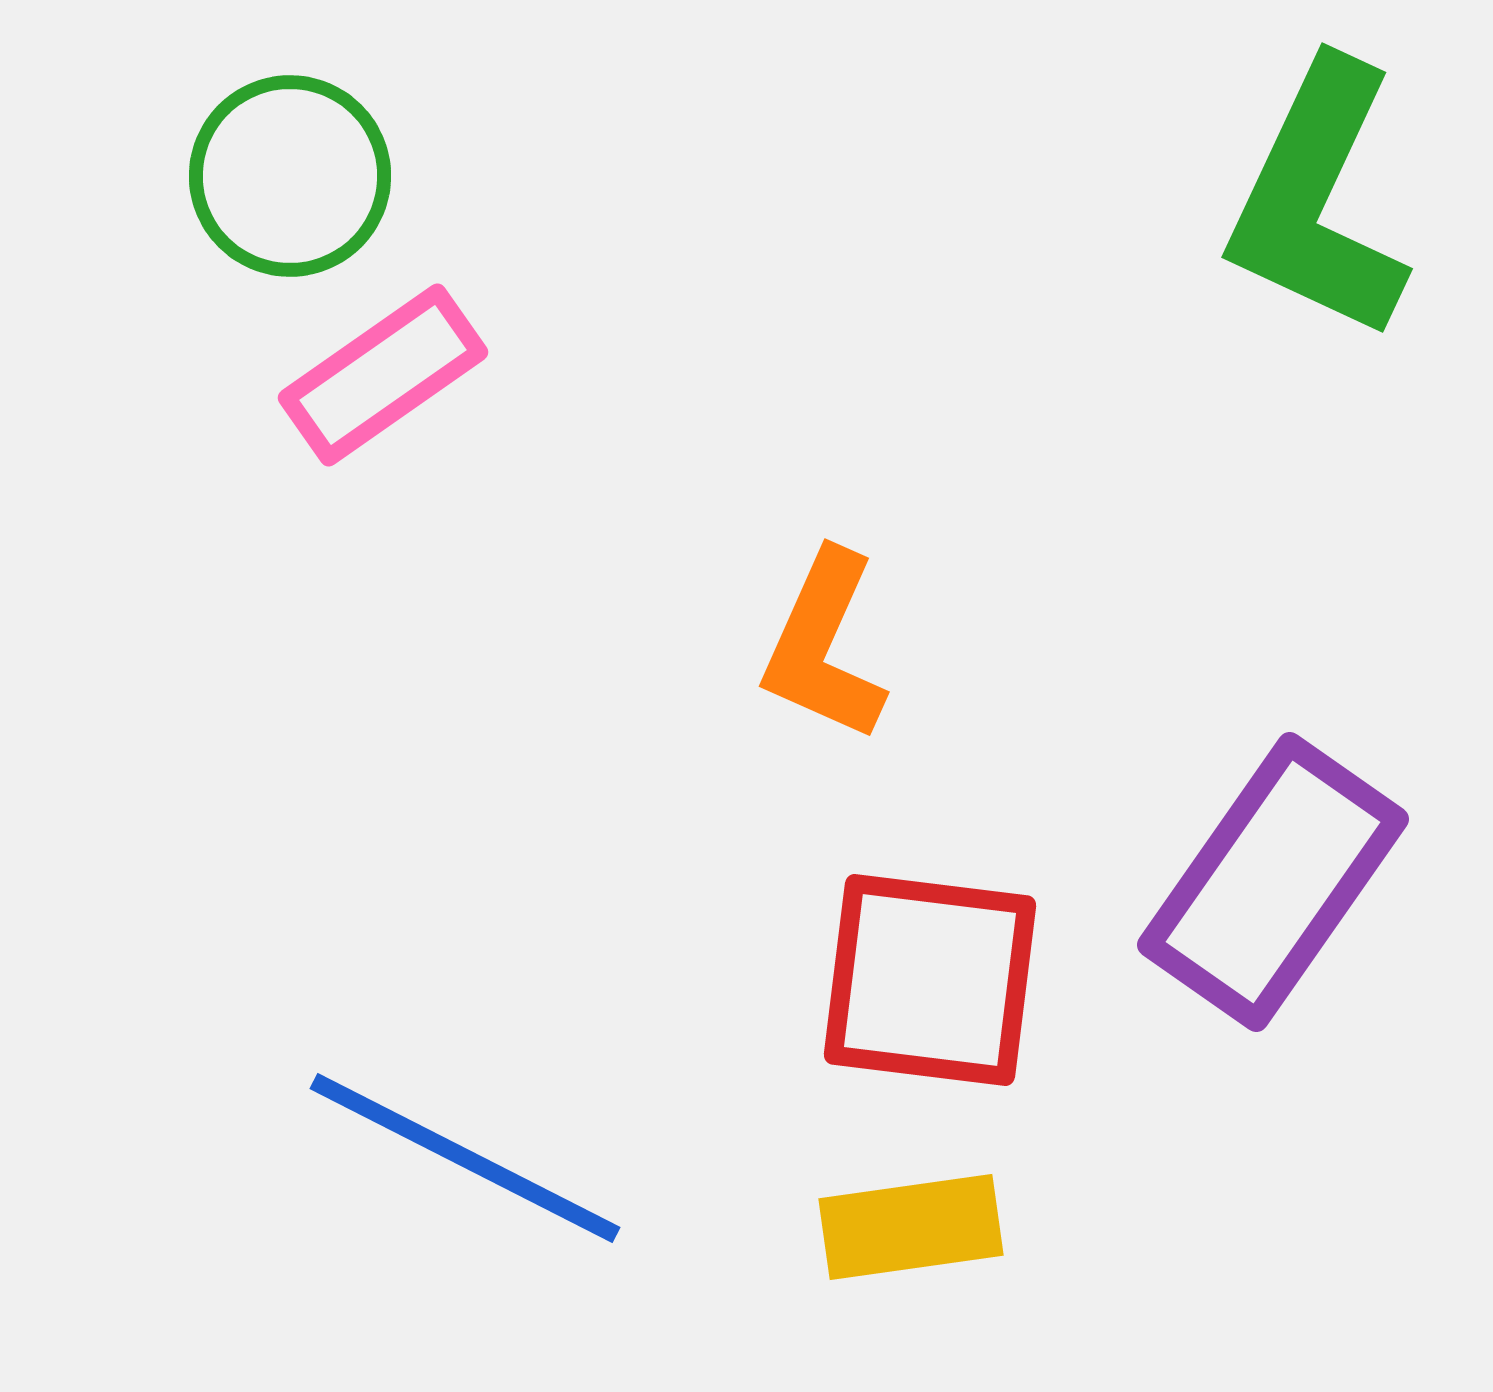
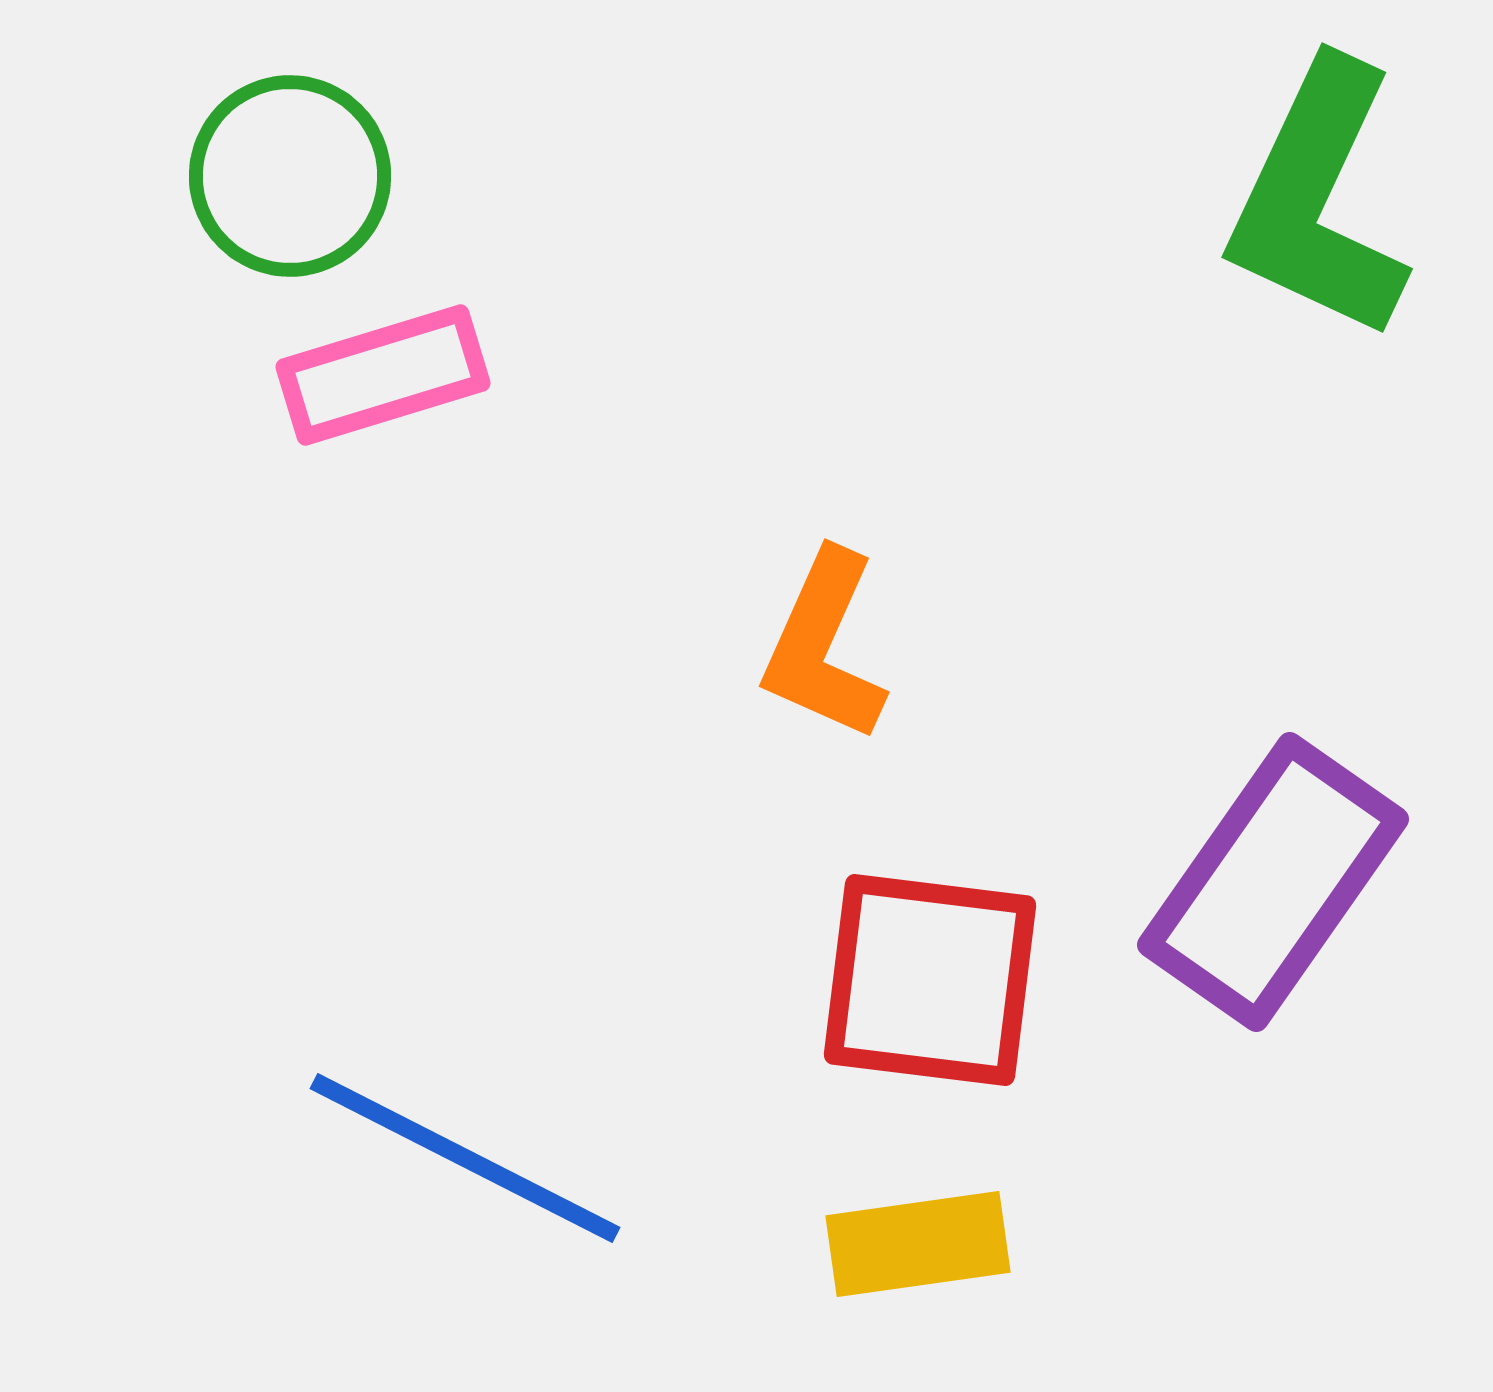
pink rectangle: rotated 18 degrees clockwise
yellow rectangle: moved 7 px right, 17 px down
